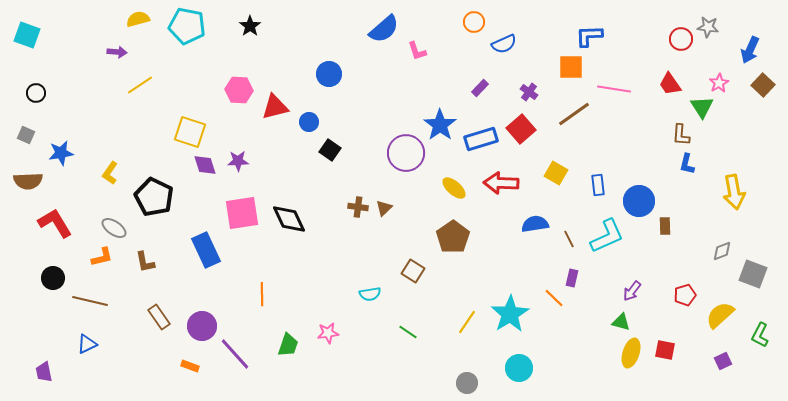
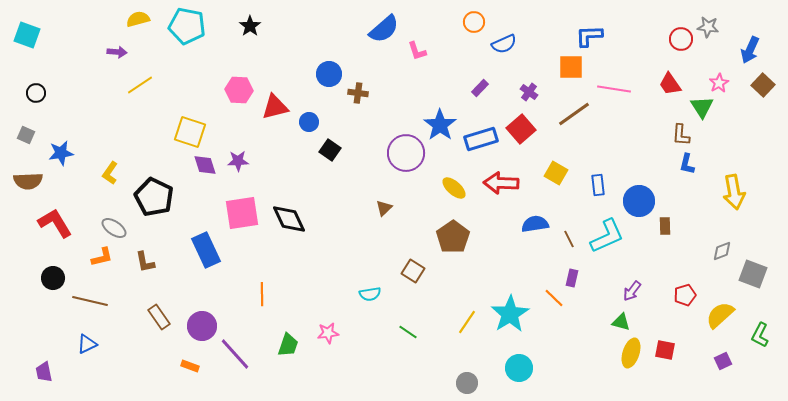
brown cross at (358, 207): moved 114 px up
